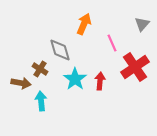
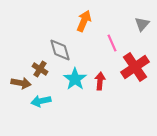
orange arrow: moved 3 px up
cyan arrow: rotated 96 degrees counterclockwise
